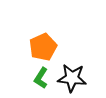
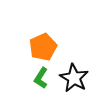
black star: moved 2 px right; rotated 24 degrees clockwise
